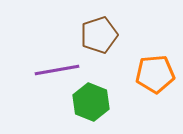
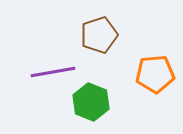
purple line: moved 4 px left, 2 px down
